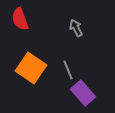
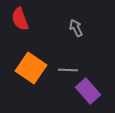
gray line: rotated 66 degrees counterclockwise
purple rectangle: moved 5 px right, 2 px up
